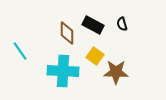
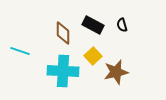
black semicircle: moved 1 px down
brown diamond: moved 4 px left
cyan line: rotated 36 degrees counterclockwise
yellow square: moved 2 px left; rotated 12 degrees clockwise
brown star: rotated 15 degrees counterclockwise
